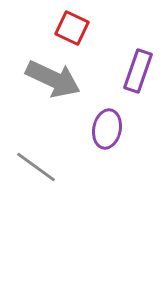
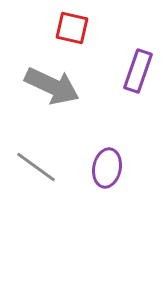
red square: rotated 12 degrees counterclockwise
gray arrow: moved 1 px left, 7 px down
purple ellipse: moved 39 px down
